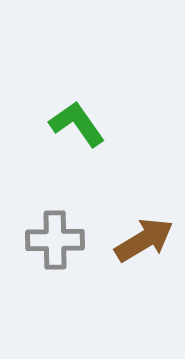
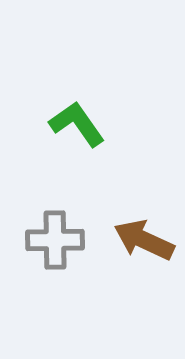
brown arrow: rotated 124 degrees counterclockwise
